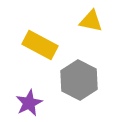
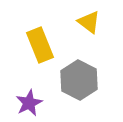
yellow triangle: moved 2 px left, 1 px down; rotated 25 degrees clockwise
yellow rectangle: rotated 40 degrees clockwise
